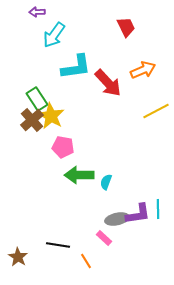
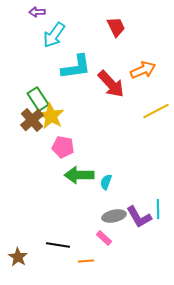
red trapezoid: moved 10 px left
red arrow: moved 3 px right, 1 px down
green rectangle: moved 1 px right
purple L-shape: moved 1 px right, 3 px down; rotated 68 degrees clockwise
gray ellipse: moved 3 px left, 3 px up
orange line: rotated 63 degrees counterclockwise
